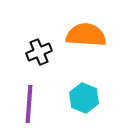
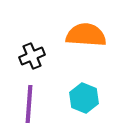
black cross: moved 7 px left, 4 px down
